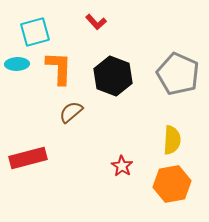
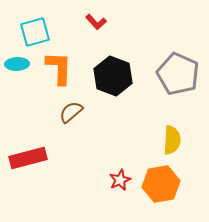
red star: moved 2 px left, 14 px down; rotated 15 degrees clockwise
orange hexagon: moved 11 px left
